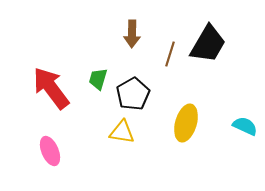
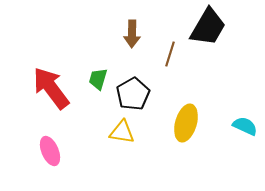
black trapezoid: moved 17 px up
